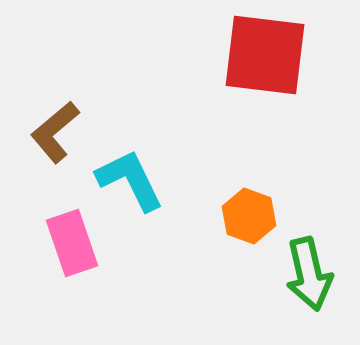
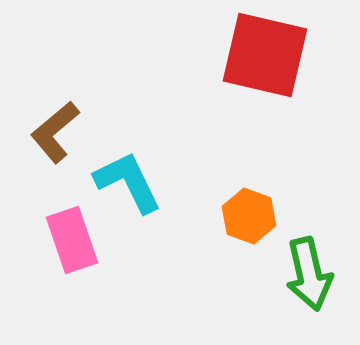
red square: rotated 6 degrees clockwise
cyan L-shape: moved 2 px left, 2 px down
pink rectangle: moved 3 px up
